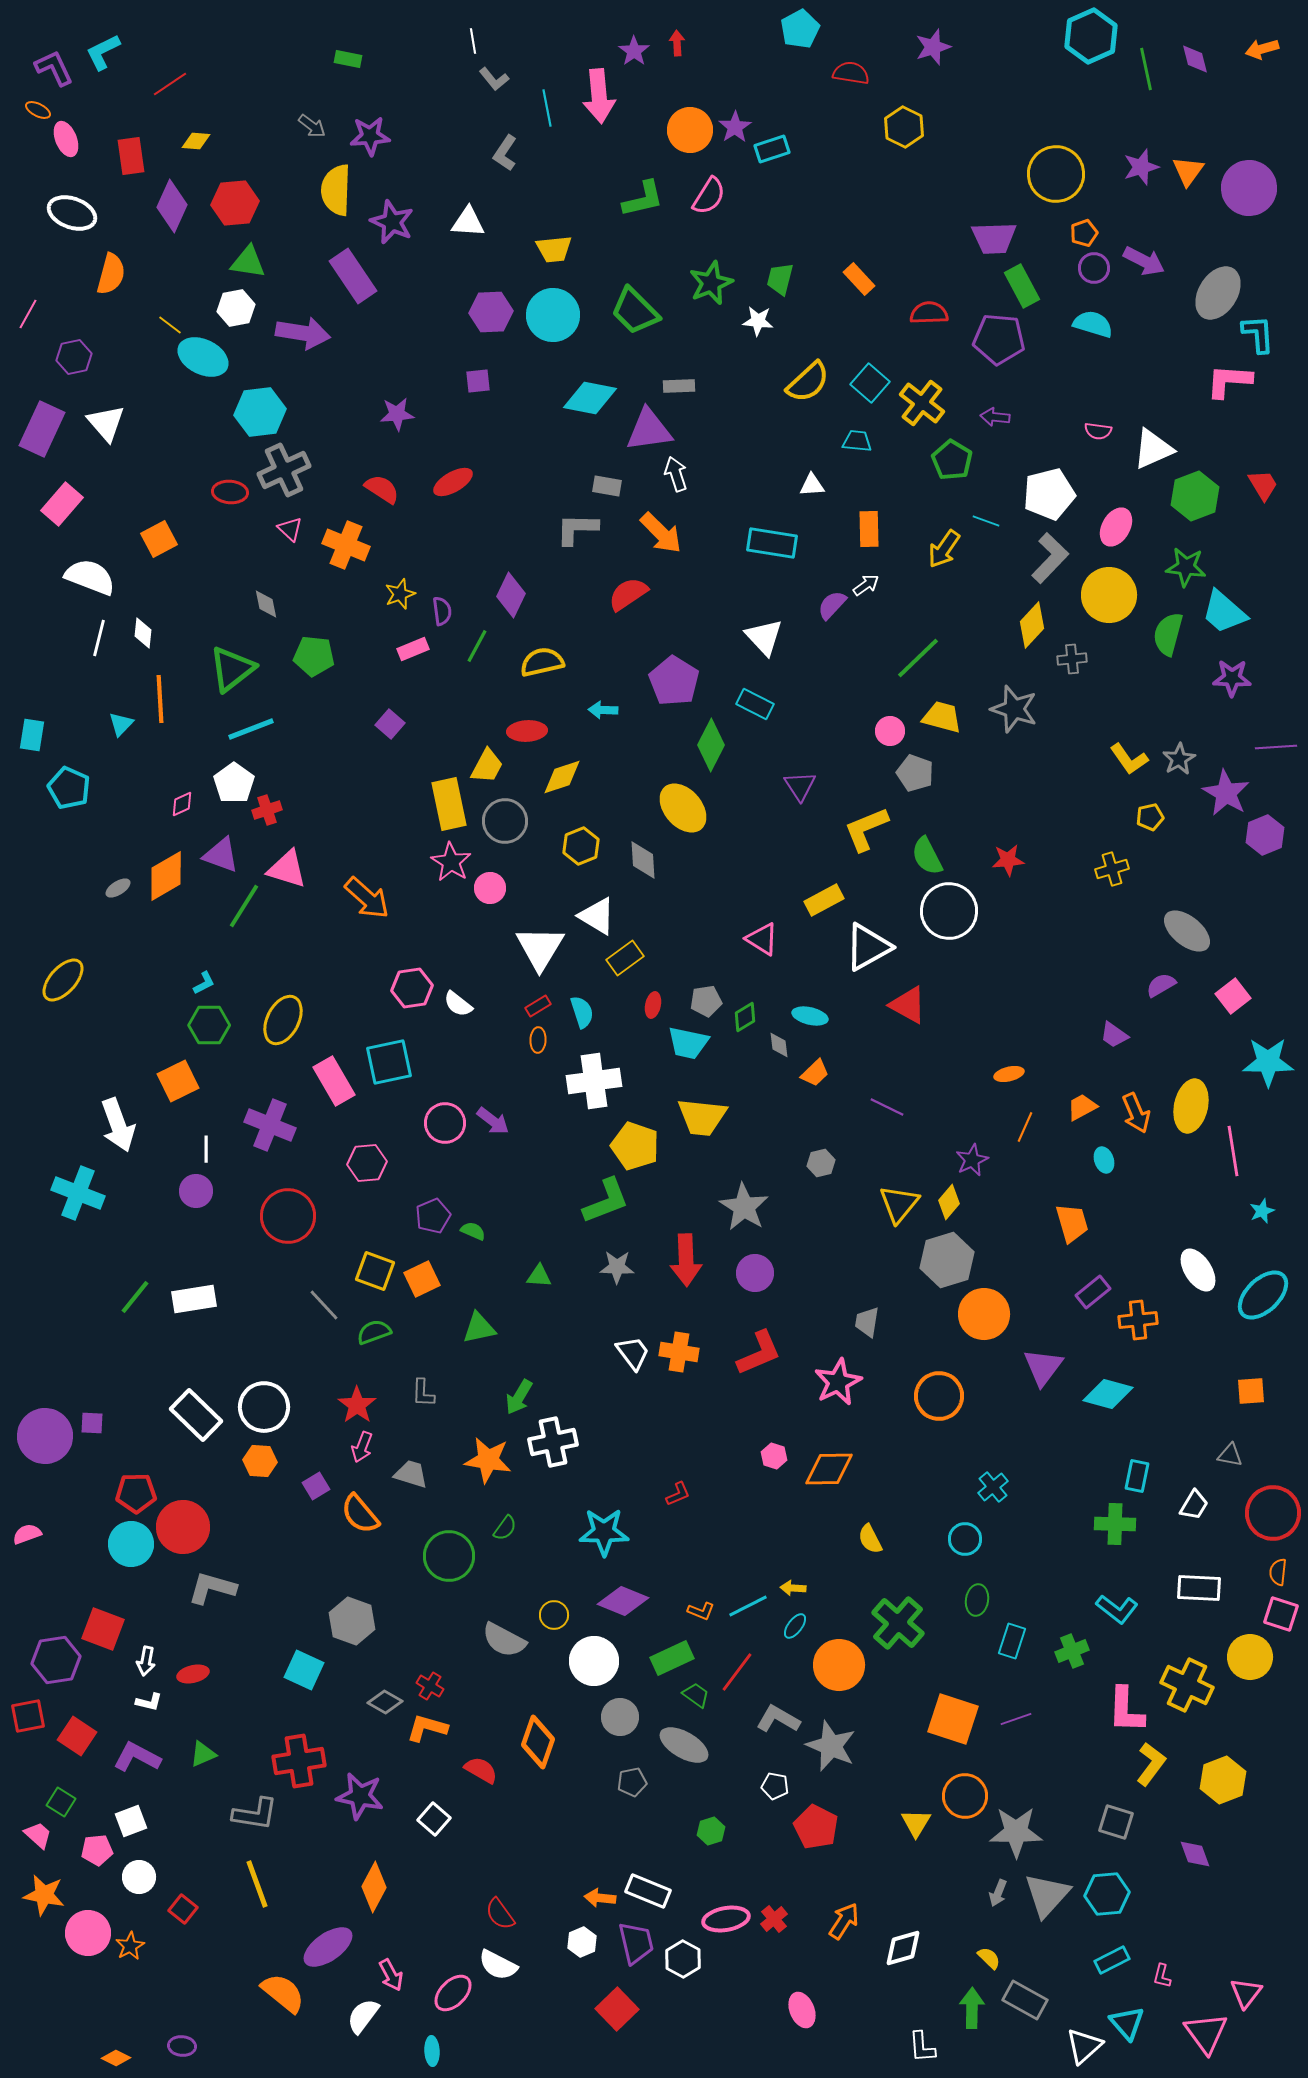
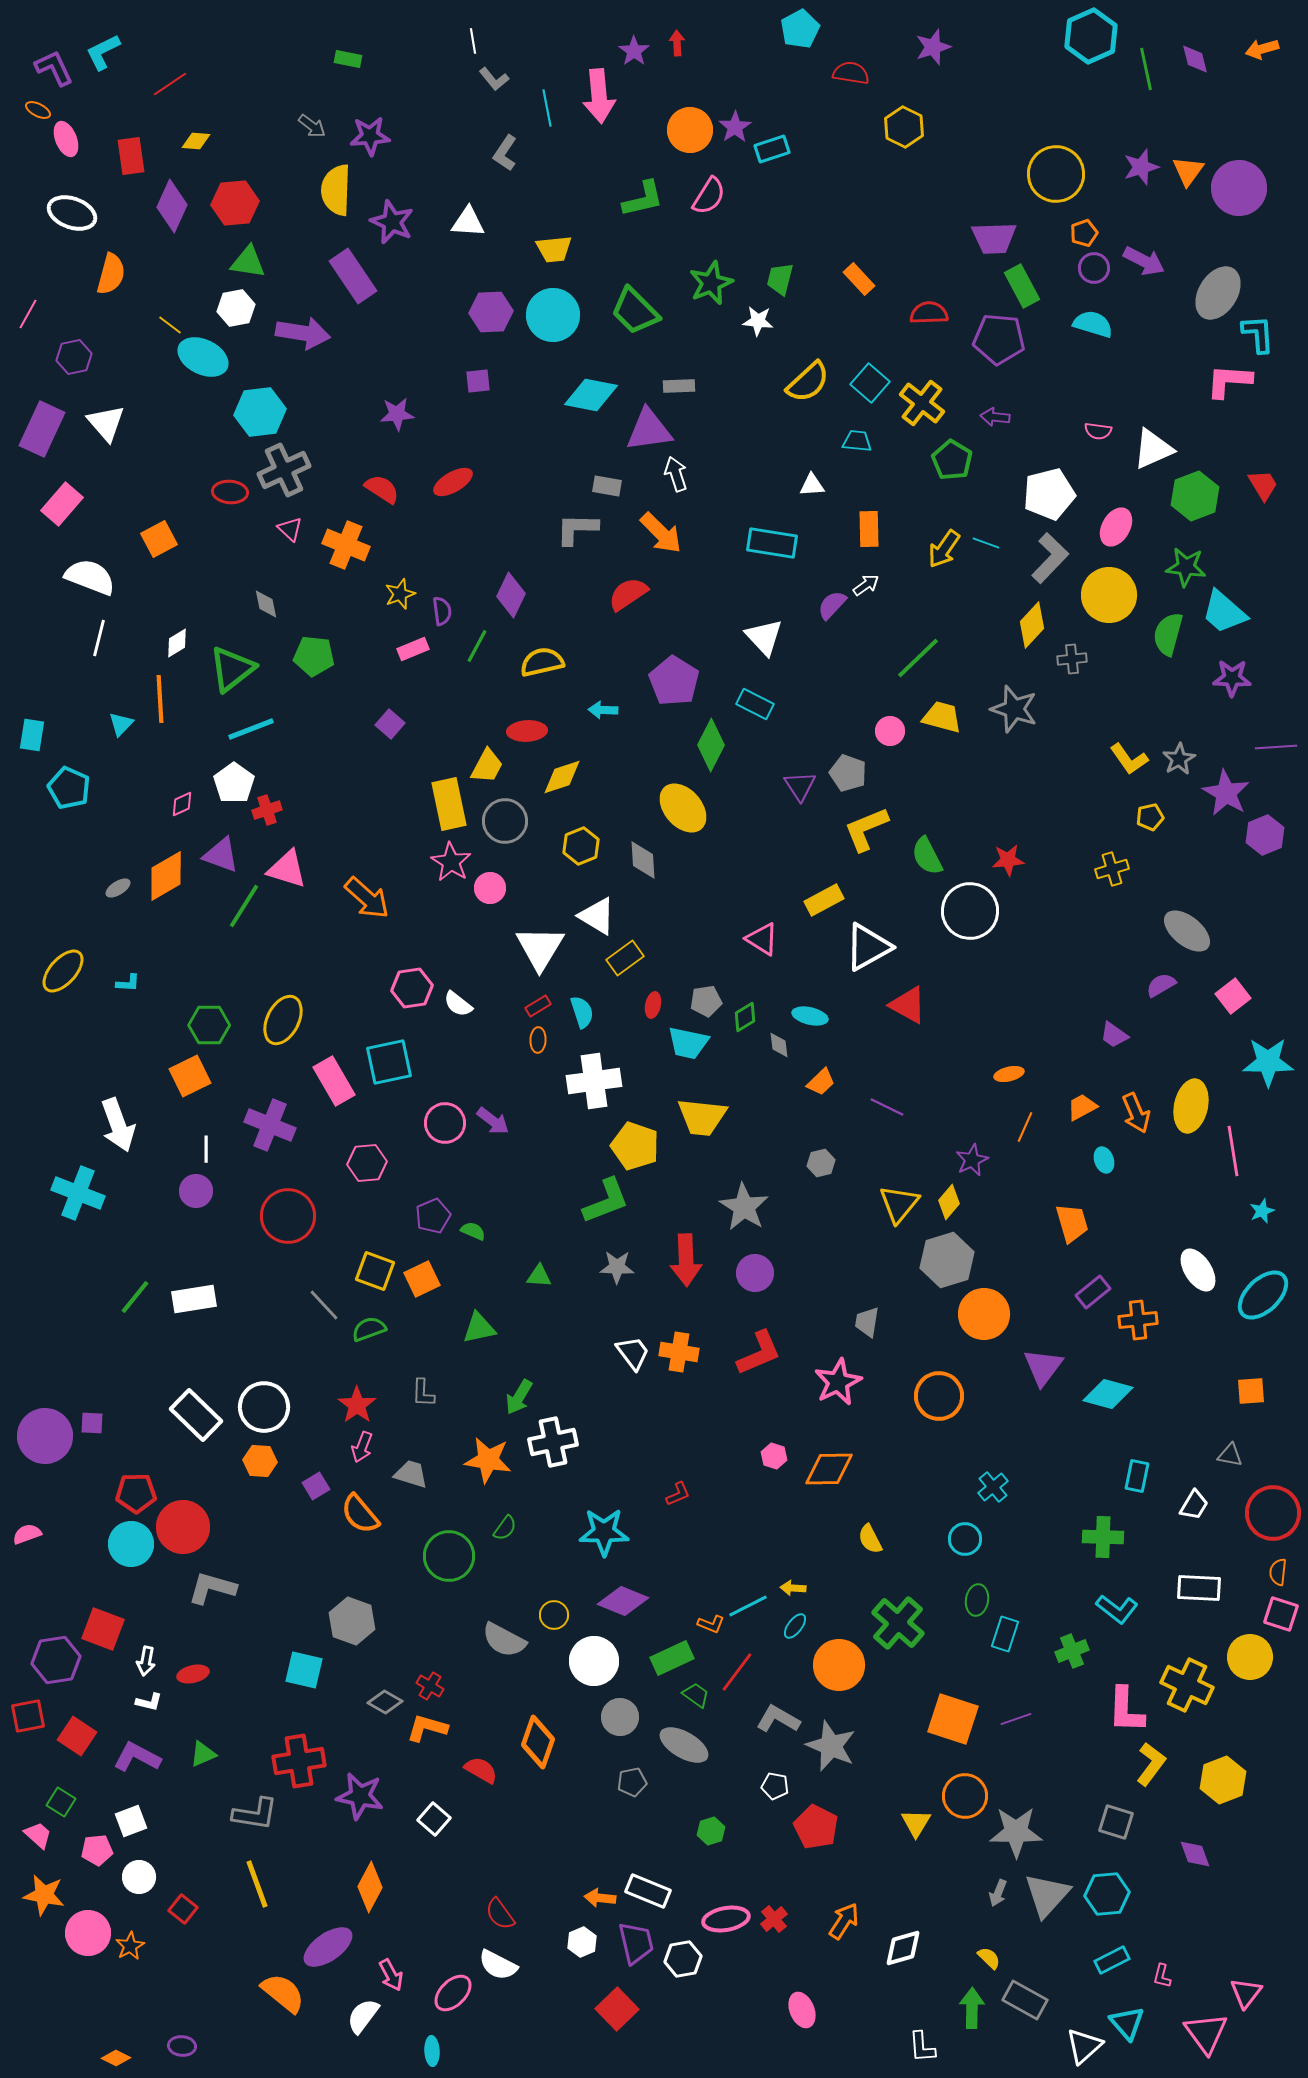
purple circle at (1249, 188): moved 10 px left
cyan diamond at (590, 398): moved 1 px right, 3 px up
cyan line at (986, 521): moved 22 px down
white diamond at (143, 633): moved 34 px right, 10 px down; rotated 52 degrees clockwise
gray pentagon at (915, 773): moved 67 px left
white circle at (949, 911): moved 21 px right
yellow ellipse at (63, 980): moved 9 px up
cyan L-shape at (204, 983): moved 76 px left; rotated 30 degrees clockwise
orange trapezoid at (815, 1073): moved 6 px right, 9 px down
orange square at (178, 1081): moved 12 px right, 5 px up
green semicircle at (374, 1332): moved 5 px left, 3 px up
green cross at (1115, 1524): moved 12 px left, 13 px down
orange L-shape at (701, 1611): moved 10 px right, 13 px down
cyan rectangle at (1012, 1641): moved 7 px left, 7 px up
cyan square at (304, 1670): rotated 12 degrees counterclockwise
orange diamond at (374, 1887): moved 4 px left
white hexagon at (683, 1959): rotated 21 degrees clockwise
